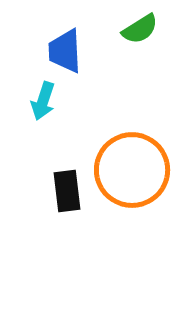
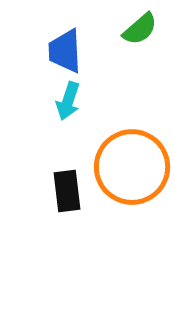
green semicircle: rotated 9 degrees counterclockwise
cyan arrow: moved 25 px right
orange circle: moved 3 px up
